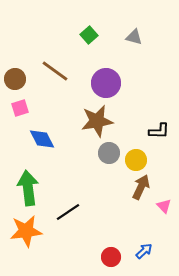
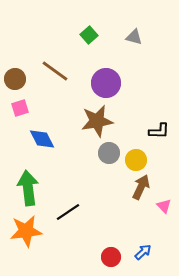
blue arrow: moved 1 px left, 1 px down
